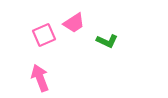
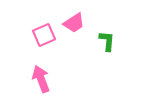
green L-shape: rotated 110 degrees counterclockwise
pink arrow: moved 1 px right, 1 px down
